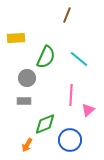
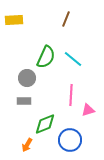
brown line: moved 1 px left, 4 px down
yellow rectangle: moved 2 px left, 18 px up
cyan line: moved 6 px left
pink triangle: rotated 24 degrees clockwise
